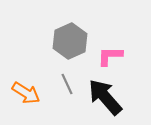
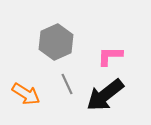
gray hexagon: moved 14 px left, 1 px down
orange arrow: moved 1 px down
black arrow: moved 2 px up; rotated 87 degrees counterclockwise
